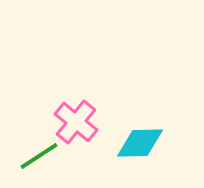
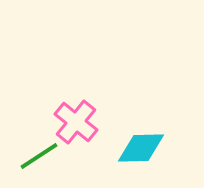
cyan diamond: moved 1 px right, 5 px down
